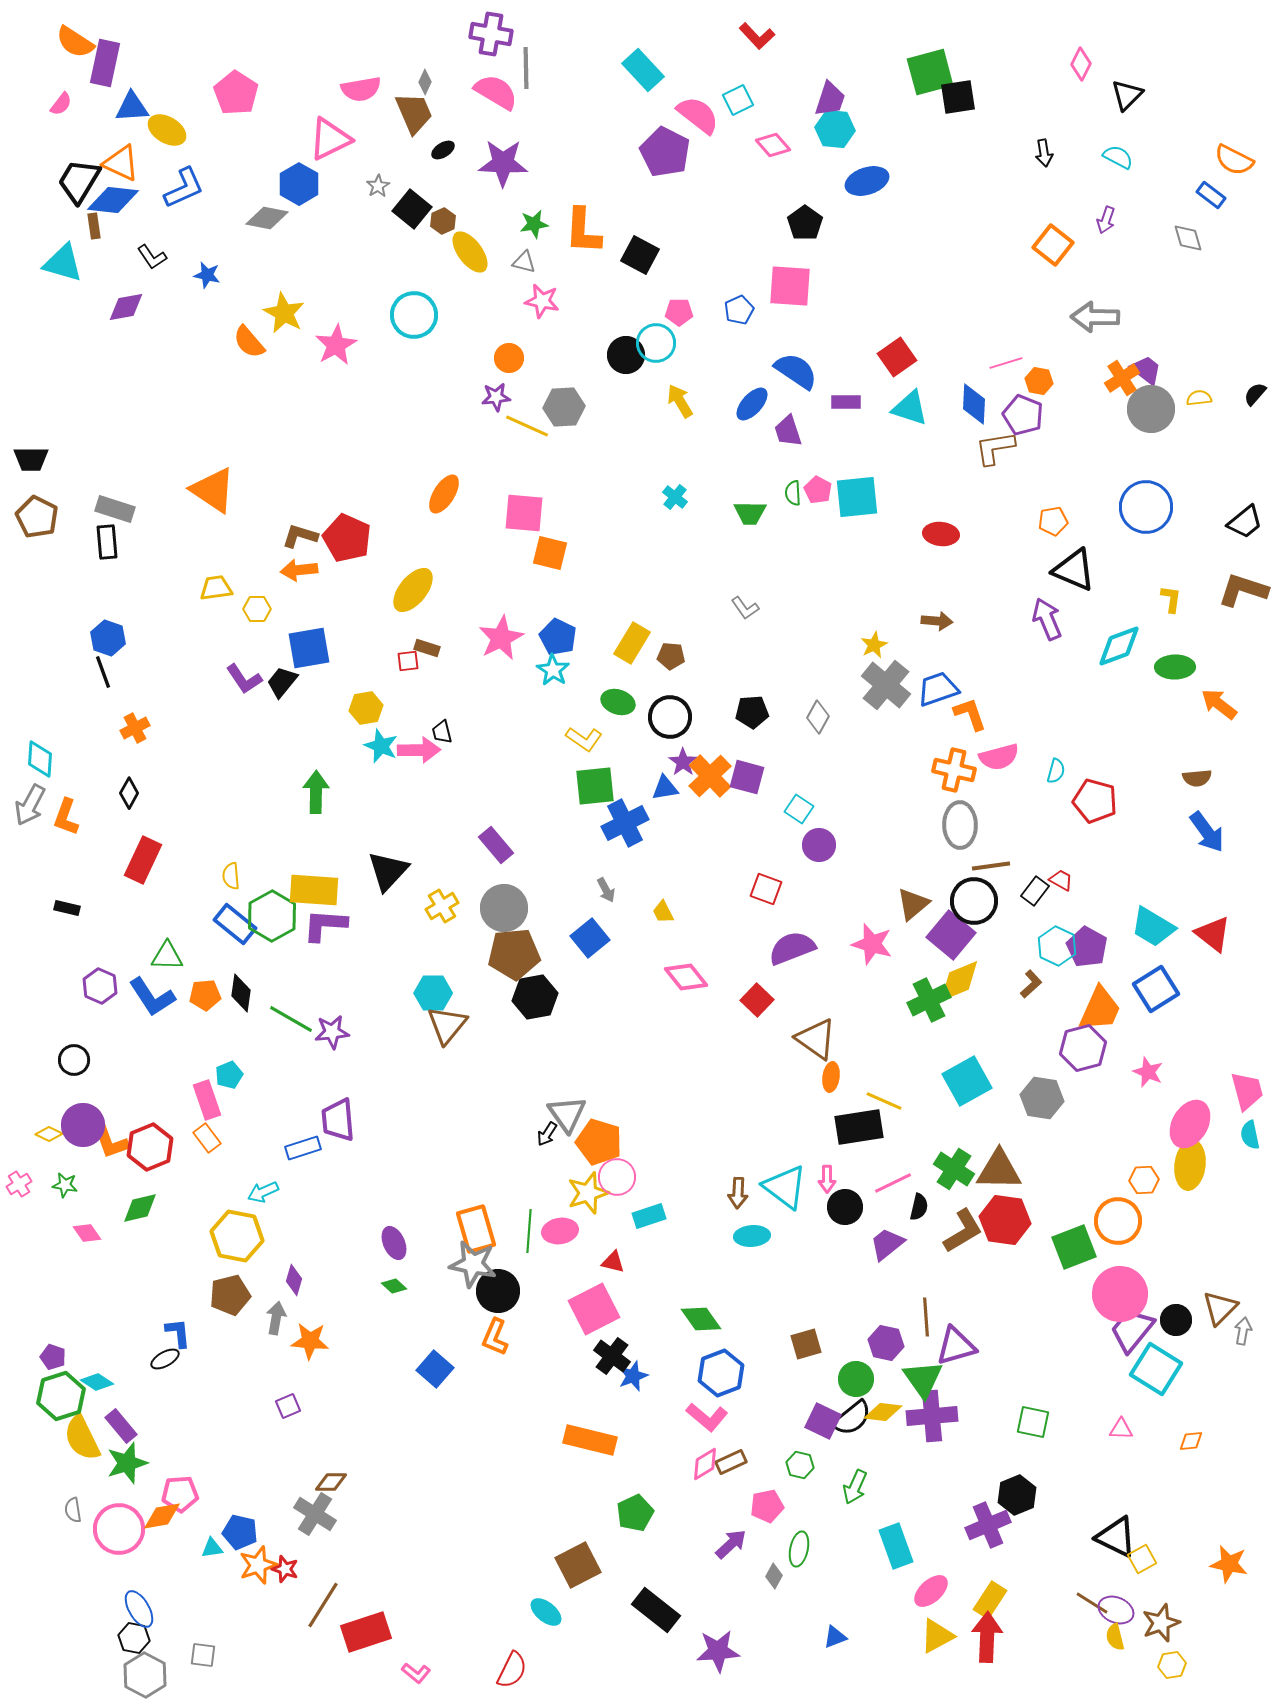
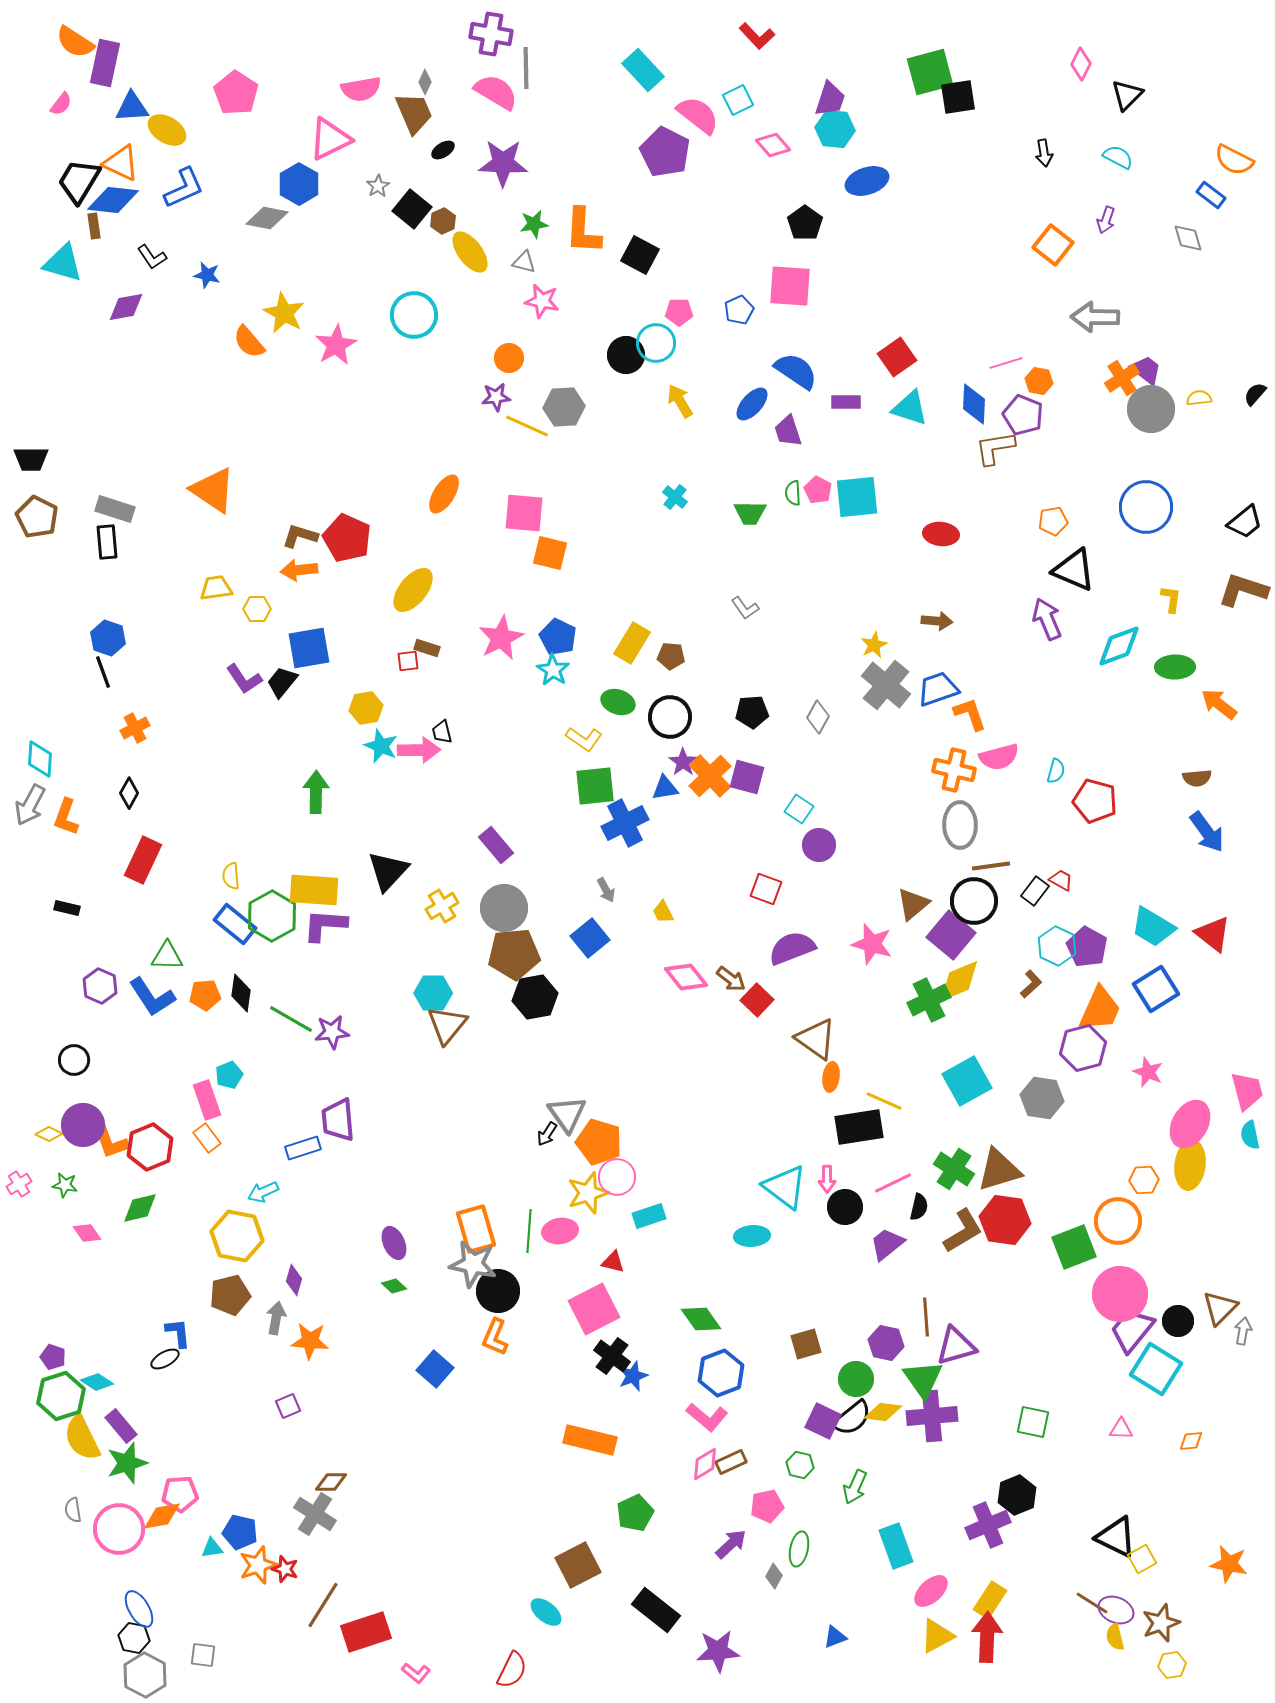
brown triangle at (999, 1170): rotated 18 degrees counterclockwise
brown arrow at (738, 1193): moved 7 px left, 214 px up; rotated 56 degrees counterclockwise
black circle at (1176, 1320): moved 2 px right, 1 px down
